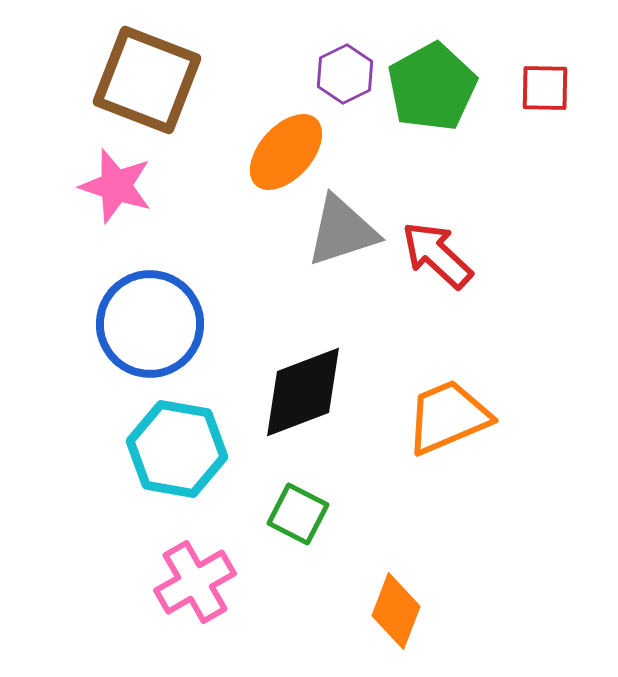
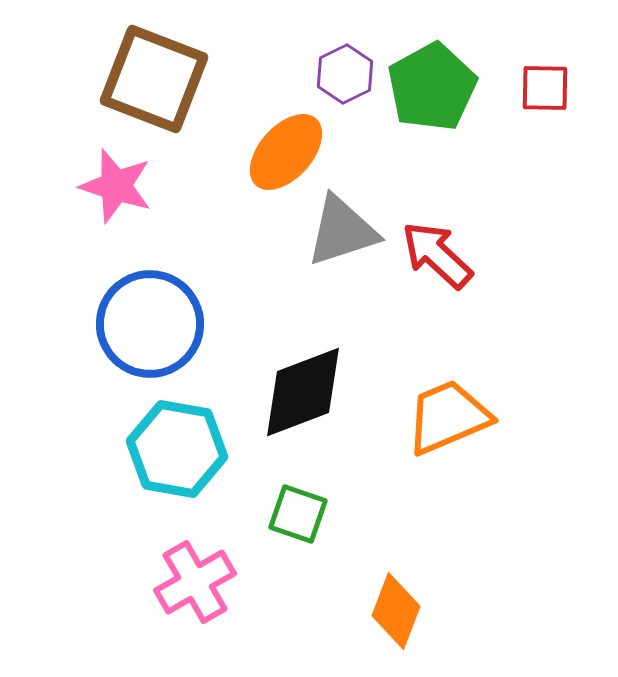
brown square: moved 7 px right, 1 px up
green square: rotated 8 degrees counterclockwise
